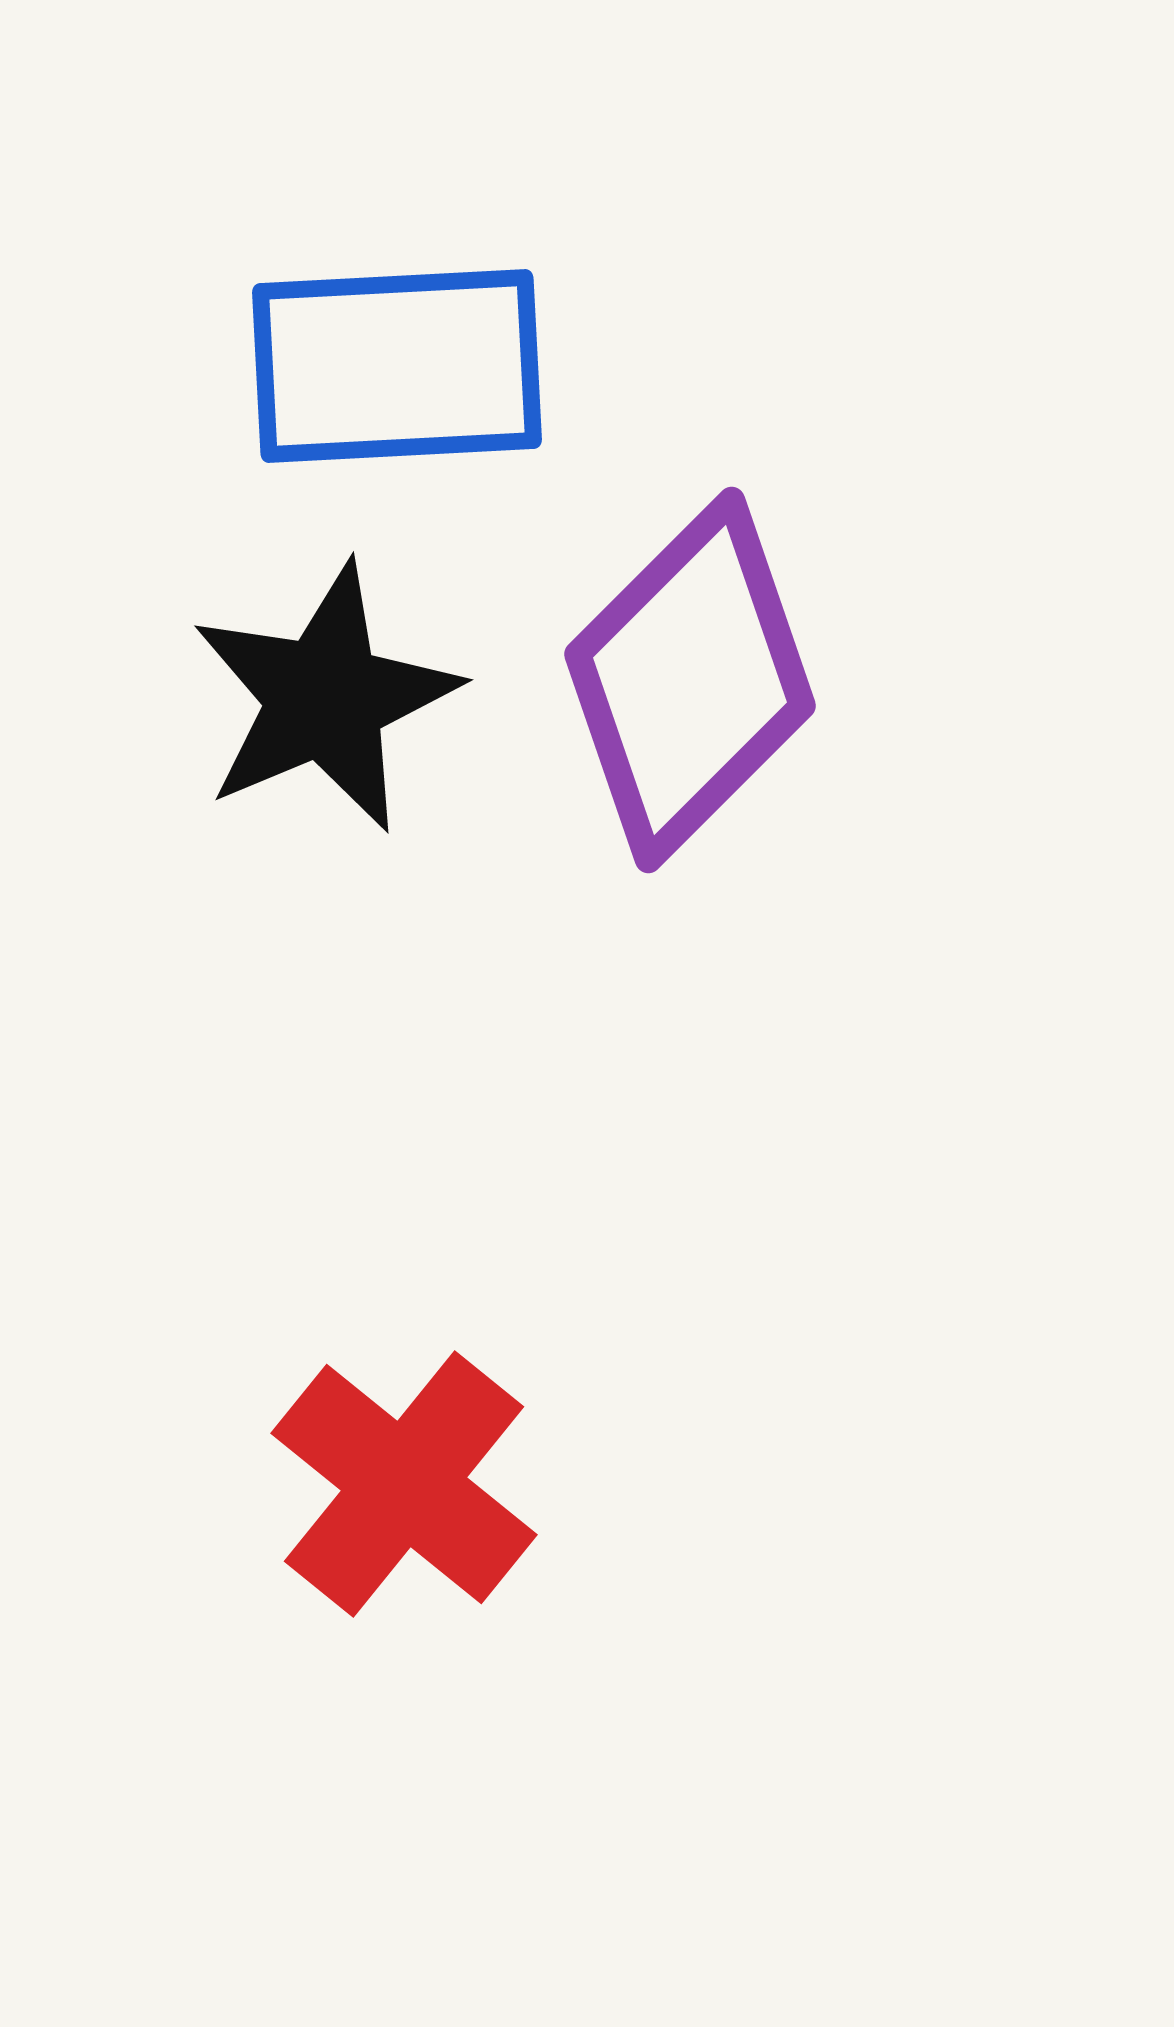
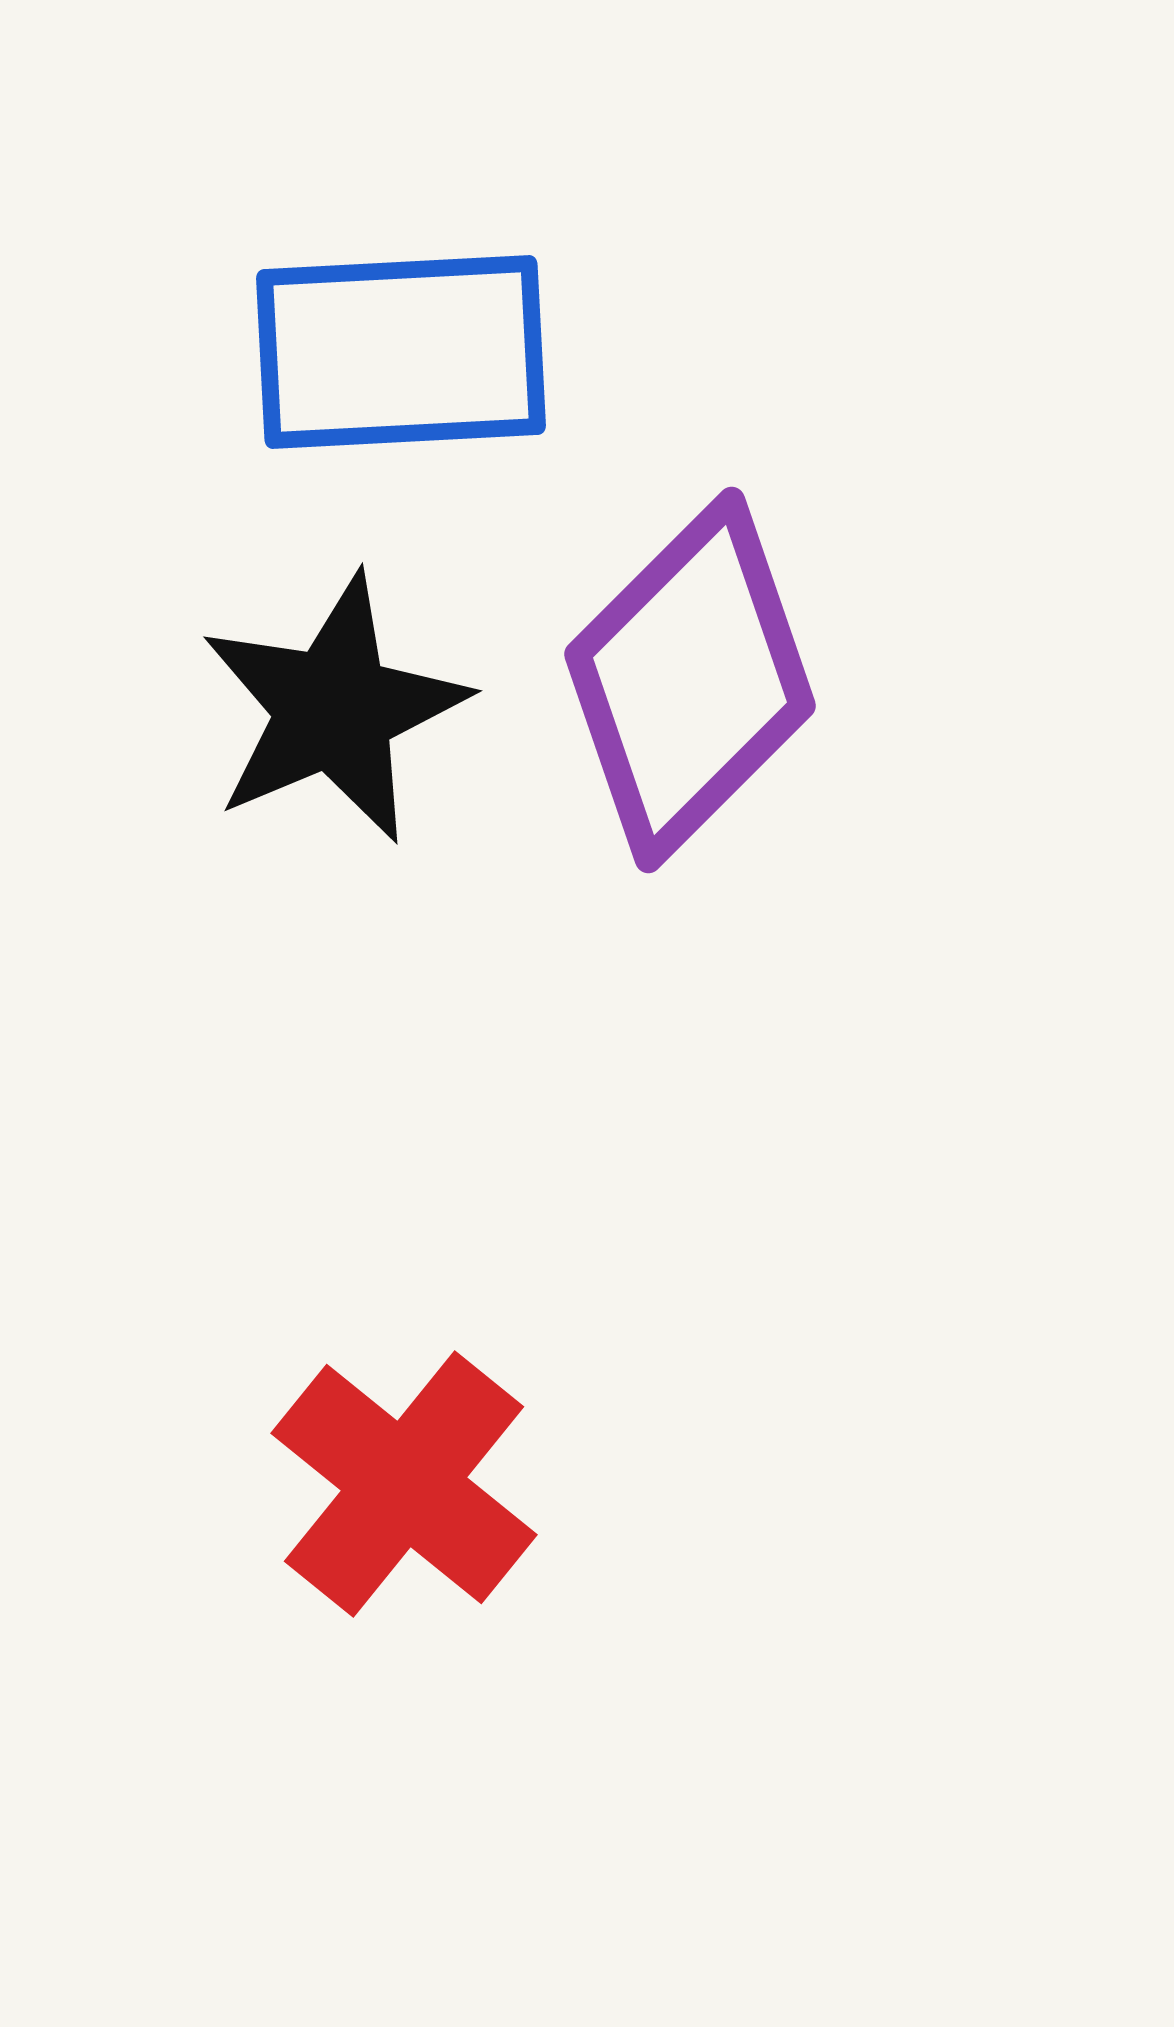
blue rectangle: moved 4 px right, 14 px up
black star: moved 9 px right, 11 px down
